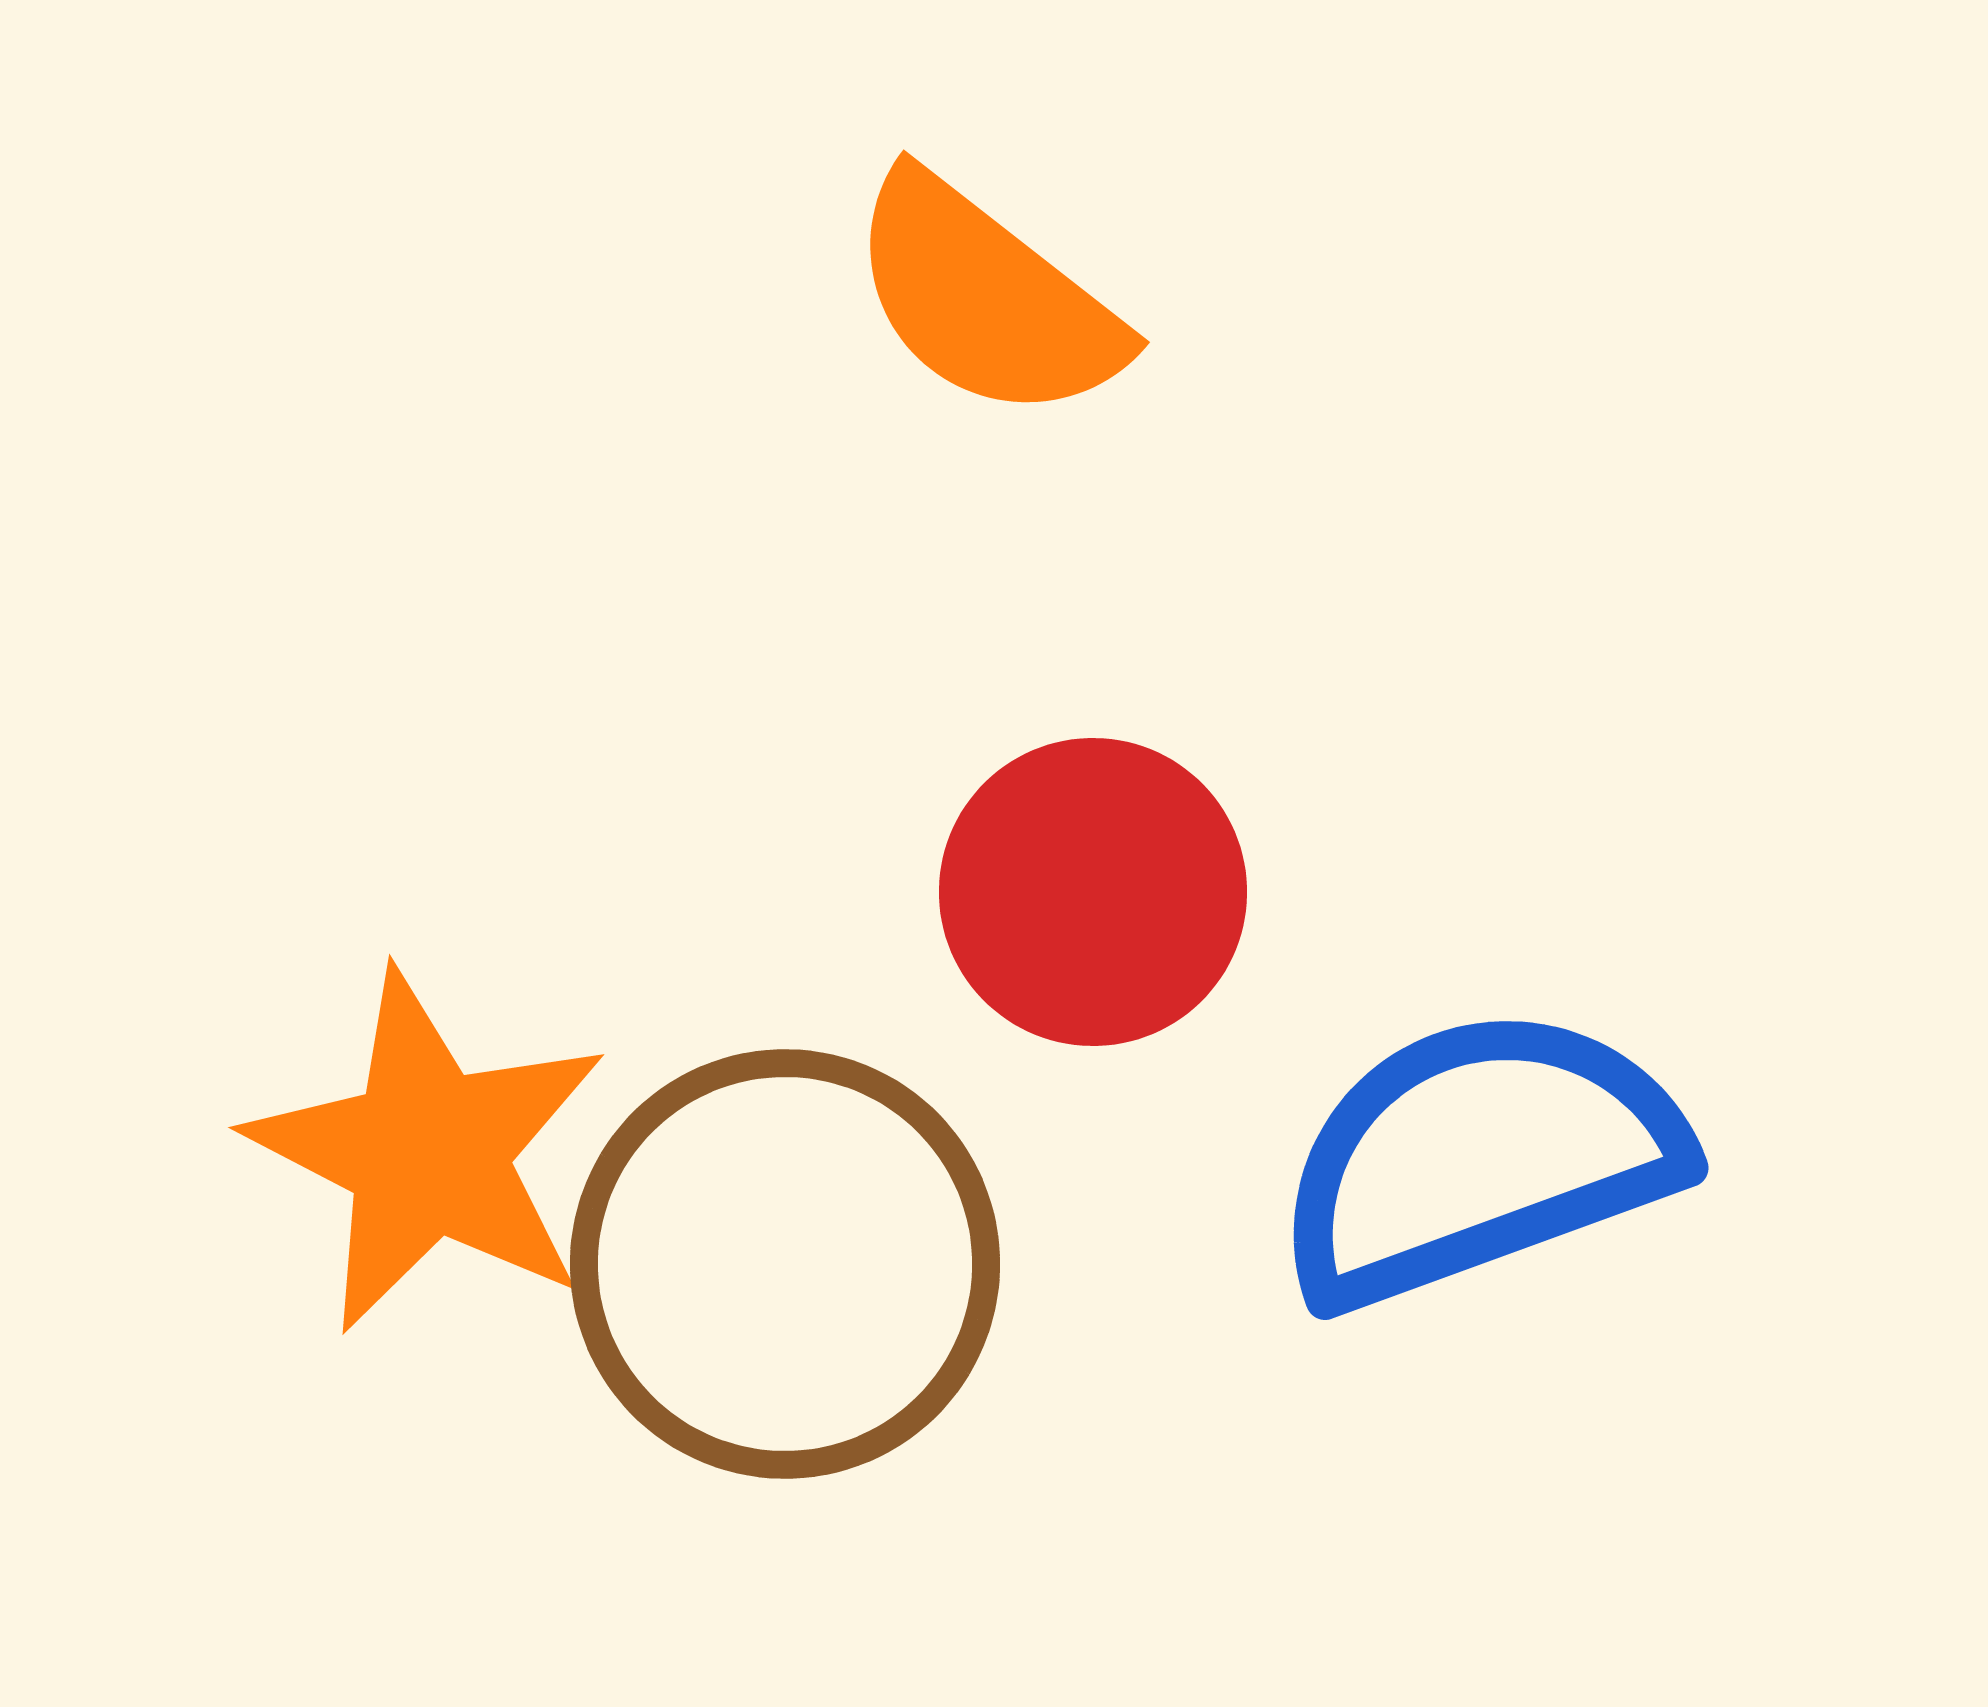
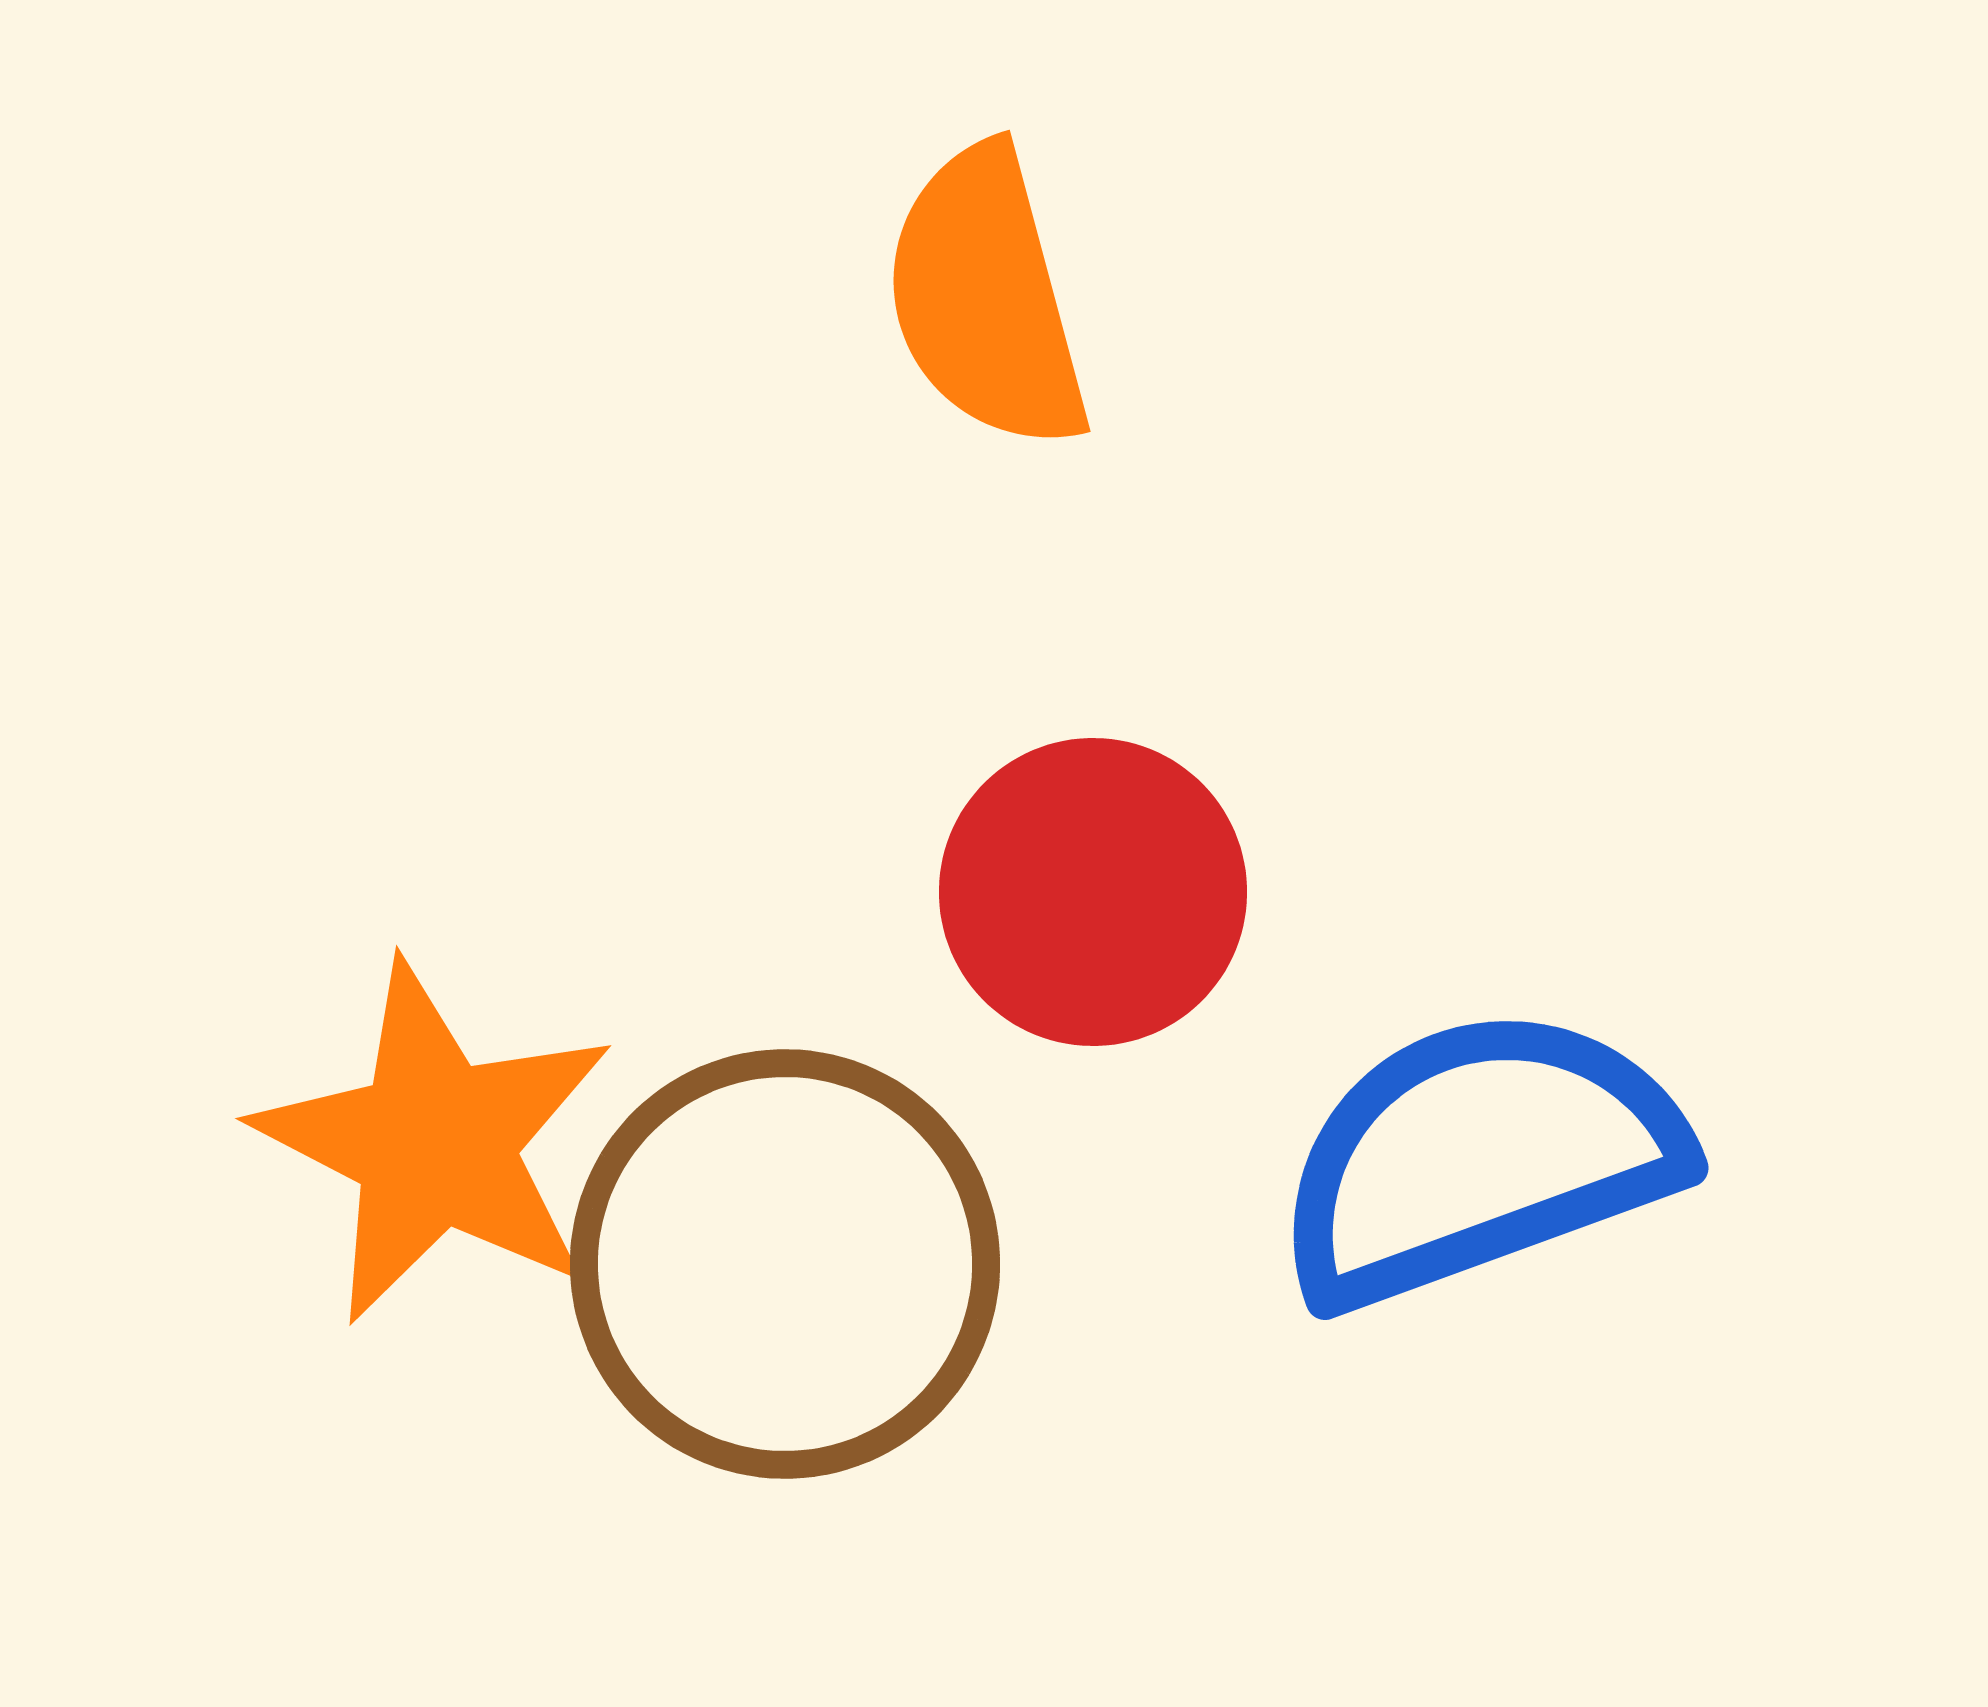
orange semicircle: rotated 37 degrees clockwise
orange star: moved 7 px right, 9 px up
